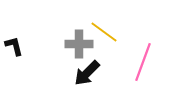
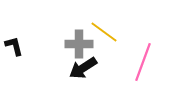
black arrow: moved 4 px left, 5 px up; rotated 12 degrees clockwise
